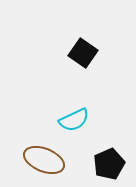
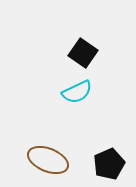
cyan semicircle: moved 3 px right, 28 px up
brown ellipse: moved 4 px right
